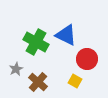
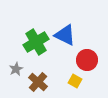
blue triangle: moved 1 px left
green cross: rotated 30 degrees clockwise
red circle: moved 1 px down
